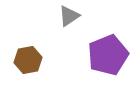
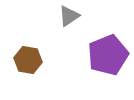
brown hexagon: rotated 20 degrees clockwise
